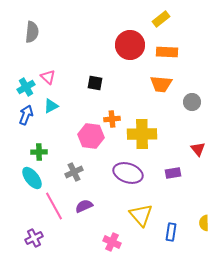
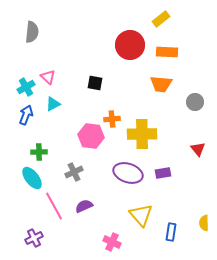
gray circle: moved 3 px right
cyan triangle: moved 2 px right, 2 px up
purple rectangle: moved 10 px left
